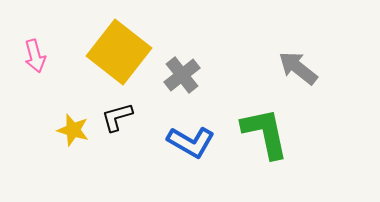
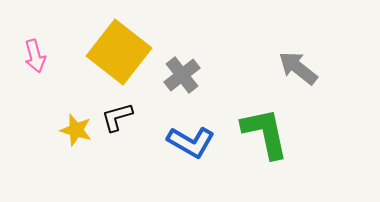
yellow star: moved 3 px right
